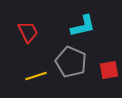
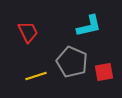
cyan L-shape: moved 6 px right
gray pentagon: moved 1 px right
red square: moved 5 px left, 2 px down
